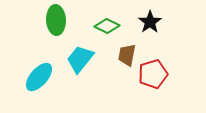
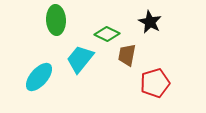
black star: rotated 10 degrees counterclockwise
green diamond: moved 8 px down
red pentagon: moved 2 px right, 9 px down
